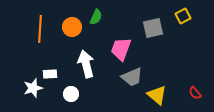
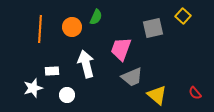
yellow square: rotated 21 degrees counterclockwise
white rectangle: moved 2 px right, 3 px up
white circle: moved 4 px left, 1 px down
